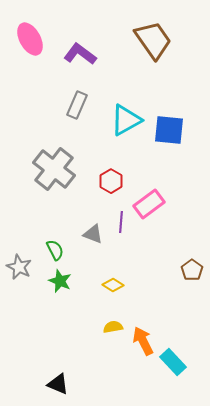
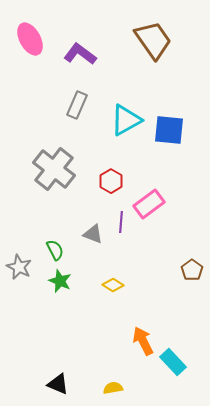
yellow semicircle: moved 61 px down
